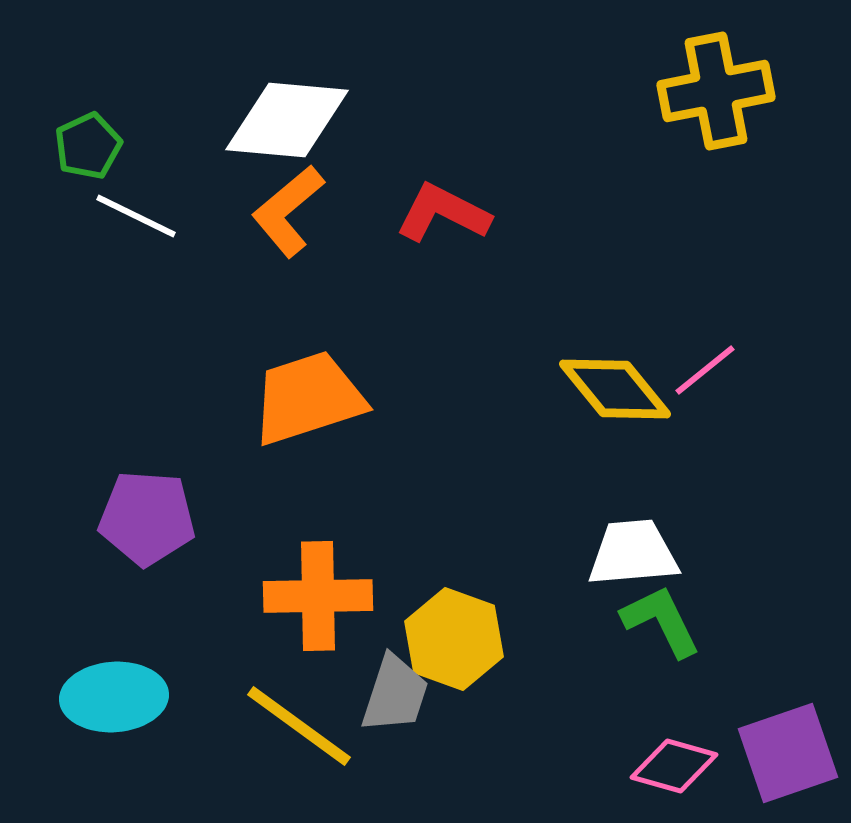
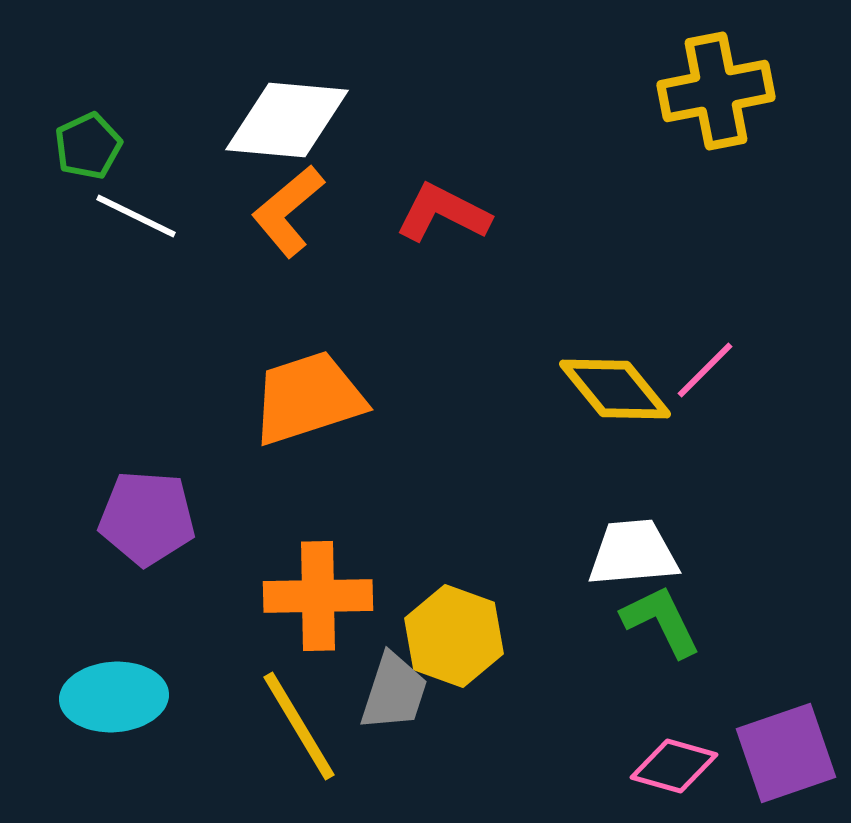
pink line: rotated 6 degrees counterclockwise
yellow hexagon: moved 3 px up
gray trapezoid: moved 1 px left, 2 px up
yellow line: rotated 23 degrees clockwise
purple square: moved 2 px left
